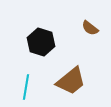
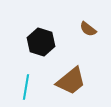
brown semicircle: moved 2 px left, 1 px down
